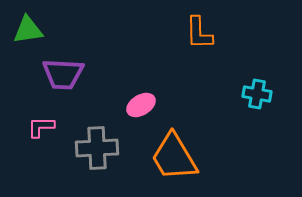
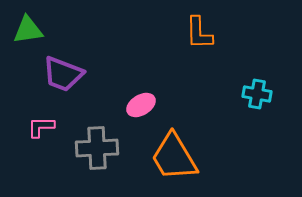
purple trapezoid: rotated 18 degrees clockwise
